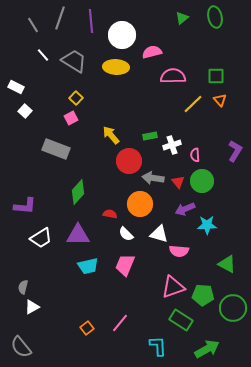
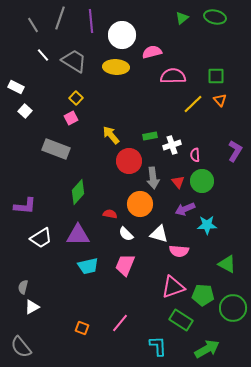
green ellipse at (215, 17): rotated 65 degrees counterclockwise
gray arrow at (153, 178): rotated 105 degrees counterclockwise
orange square at (87, 328): moved 5 px left; rotated 32 degrees counterclockwise
